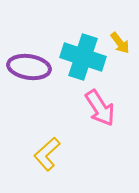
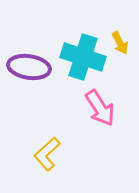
yellow arrow: rotated 10 degrees clockwise
